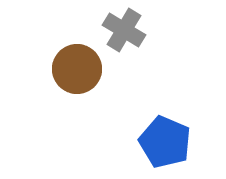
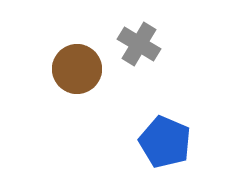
gray cross: moved 15 px right, 14 px down
